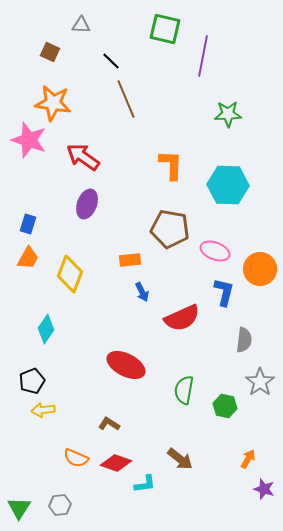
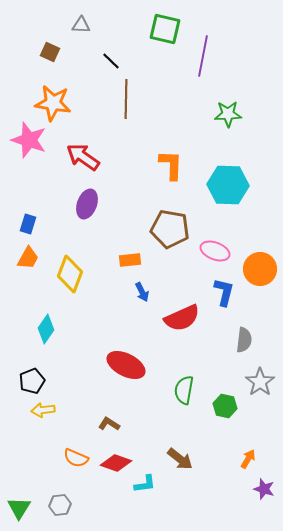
brown line: rotated 24 degrees clockwise
